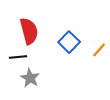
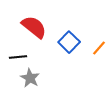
red semicircle: moved 5 px right, 4 px up; rotated 36 degrees counterclockwise
orange line: moved 2 px up
